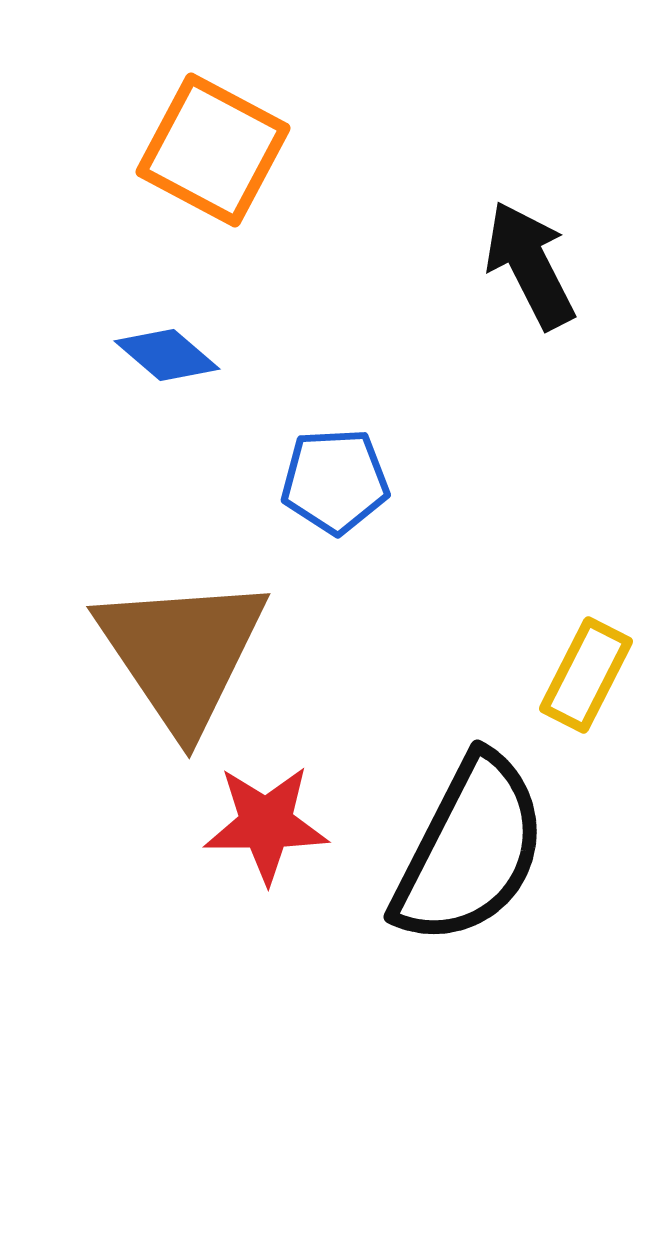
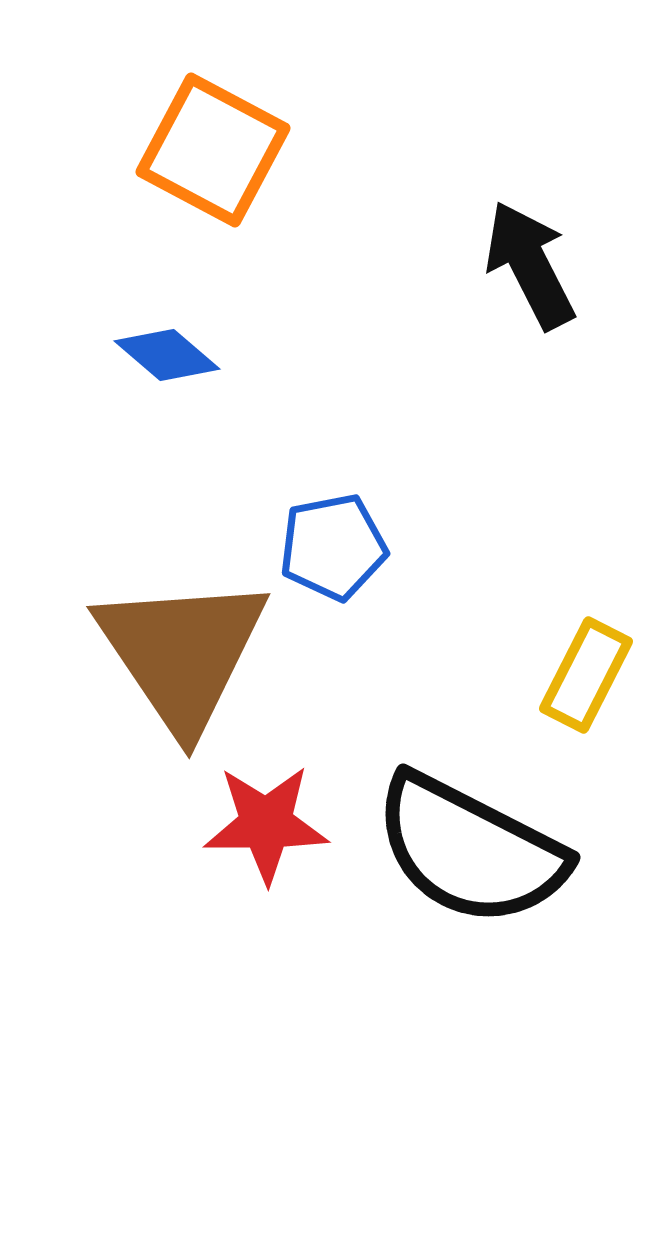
blue pentagon: moved 2 px left, 66 px down; rotated 8 degrees counterclockwise
black semicircle: rotated 90 degrees clockwise
